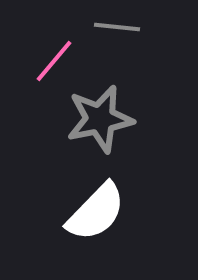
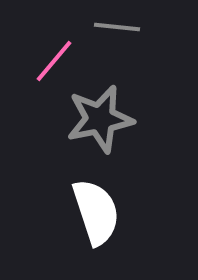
white semicircle: rotated 62 degrees counterclockwise
